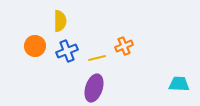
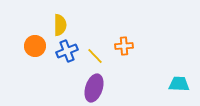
yellow semicircle: moved 4 px down
orange cross: rotated 18 degrees clockwise
yellow line: moved 2 px left, 2 px up; rotated 60 degrees clockwise
